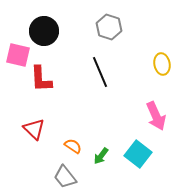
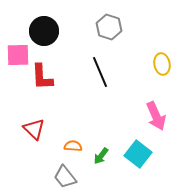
pink square: rotated 15 degrees counterclockwise
red L-shape: moved 1 px right, 2 px up
orange semicircle: rotated 30 degrees counterclockwise
